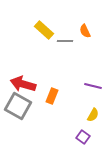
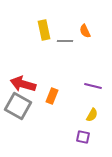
yellow rectangle: rotated 36 degrees clockwise
yellow semicircle: moved 1 px left
purple square: rotated 24 degrees counterclockwise
